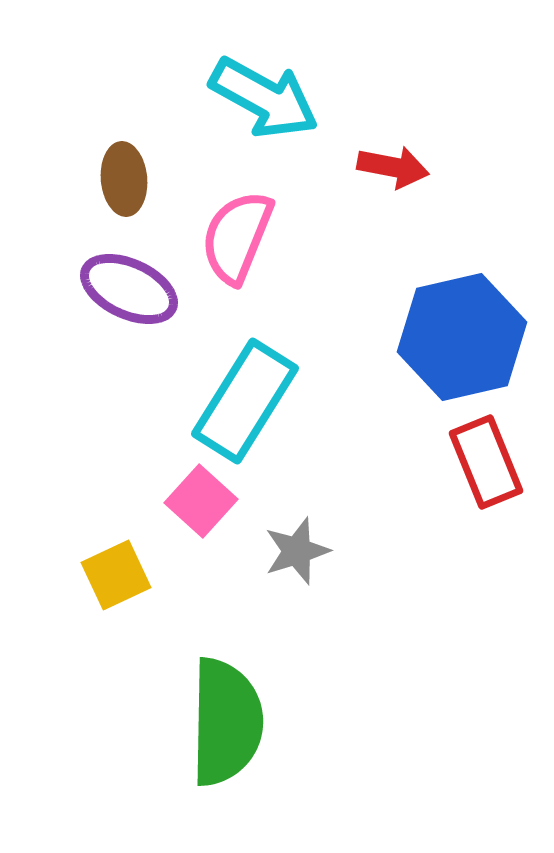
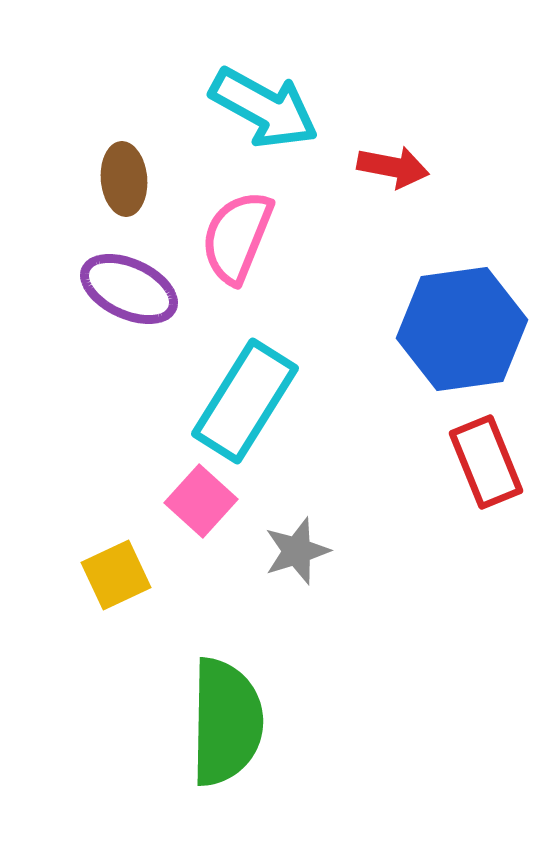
cyan arrow: moved 10 px down
blue hexagon: moved 8 px up; rotated 5 degrees clockwise
